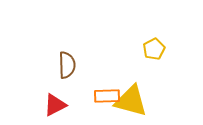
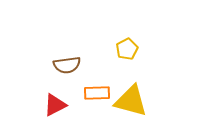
yellow pentagon: moved 27 px left
brown semicircle: rotated 84 degrees clockwise
orange rectangle: moved 10 px left, 3 px up
